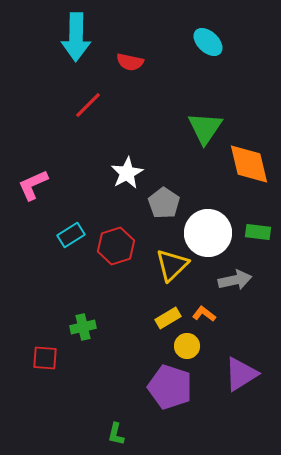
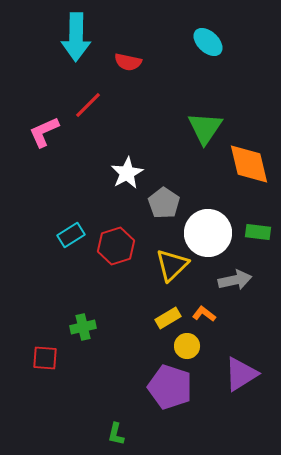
red semicircle: moved 2 px left
pink L-shape: moved 11 px right, 53 px up
